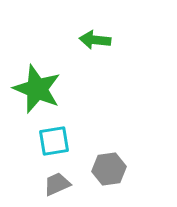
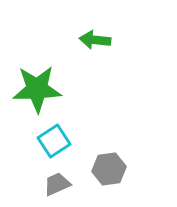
green star: rotated 24 degrees counterclockwise
cyan square: rotated 24 degrees counterclockwise
